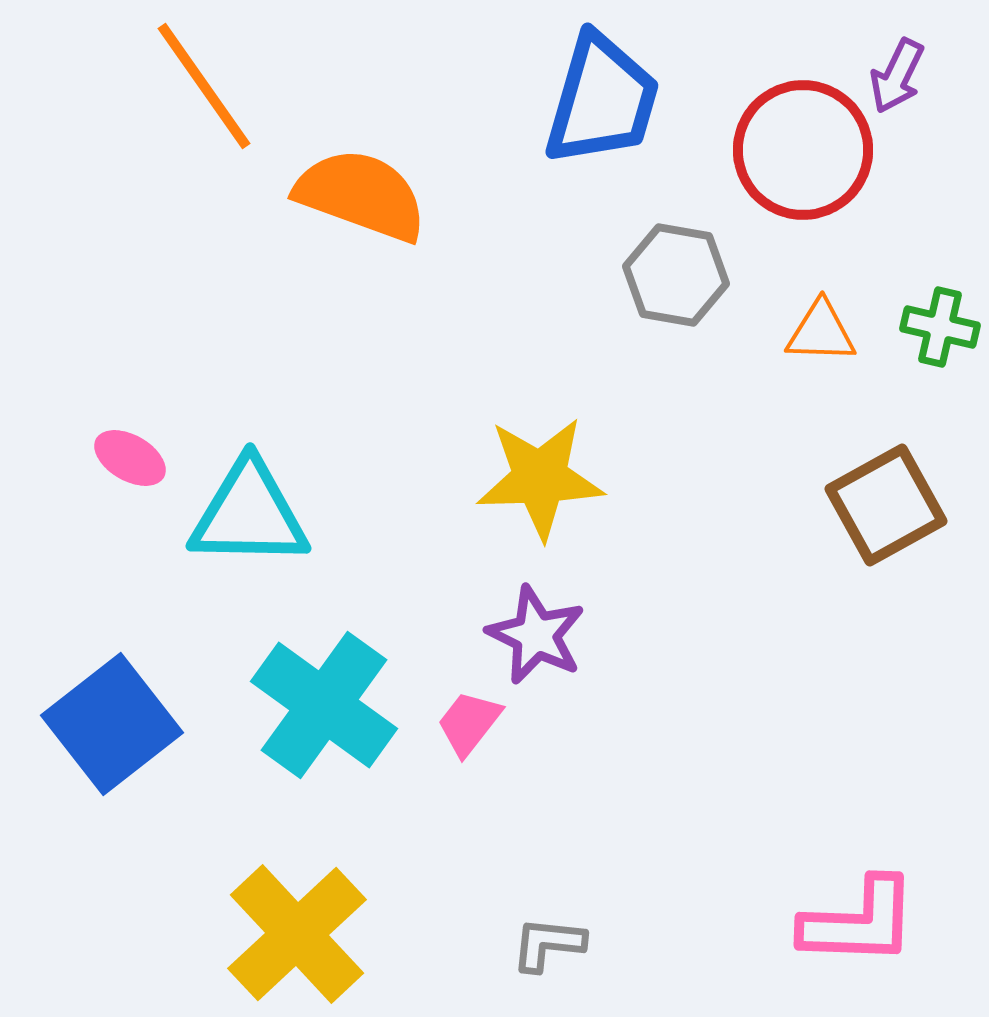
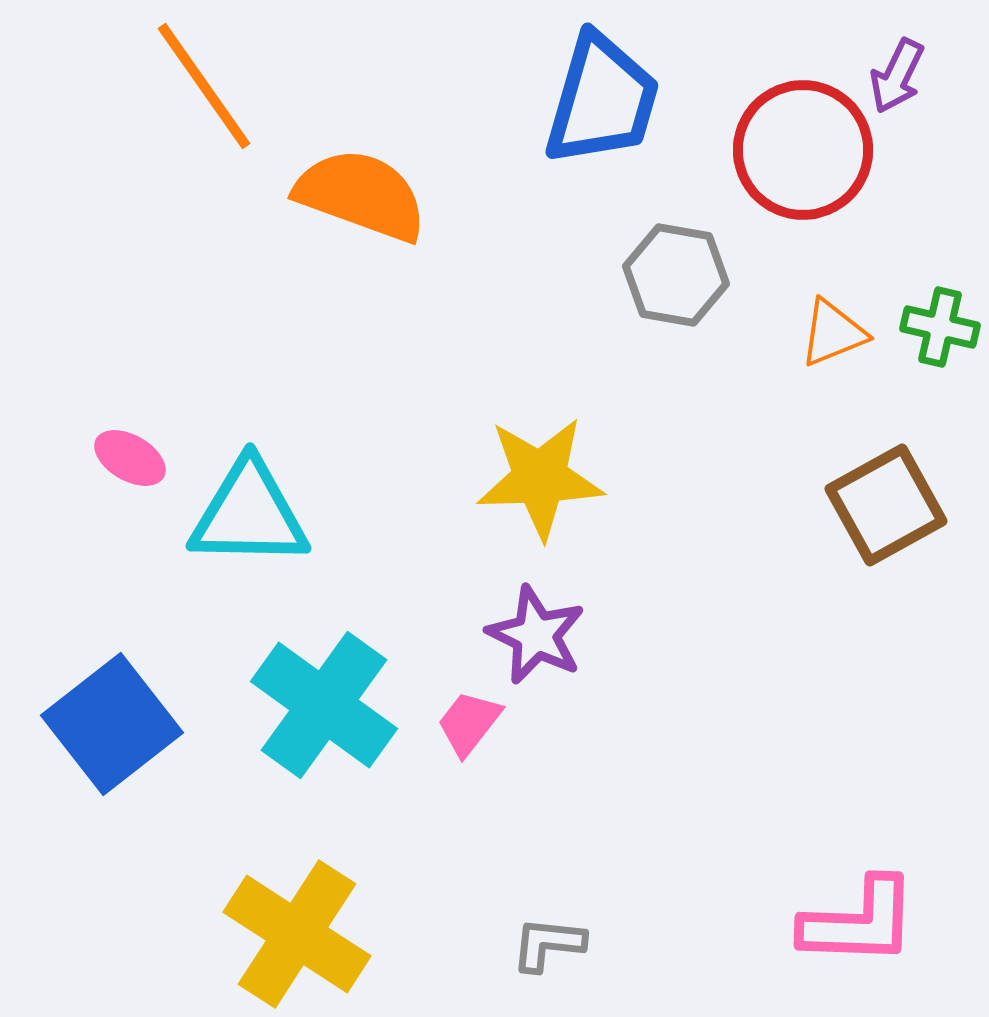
orange triangle: moved 12 px right, 1 px down; rotated 24 degrees counterclockwise
yellow cross: rotated 14 degrees counterclockwise
